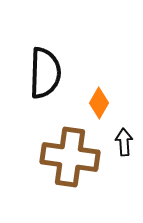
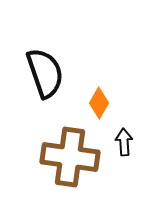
black semicircle: rotated 21 degrees counterclockwise
